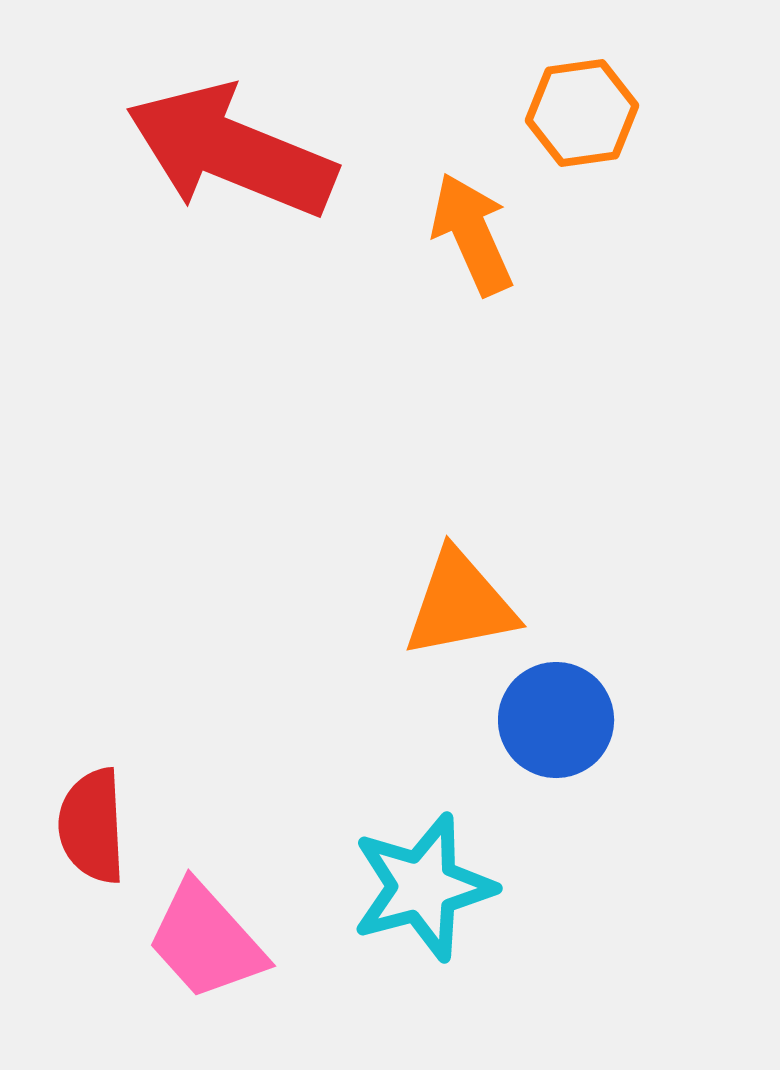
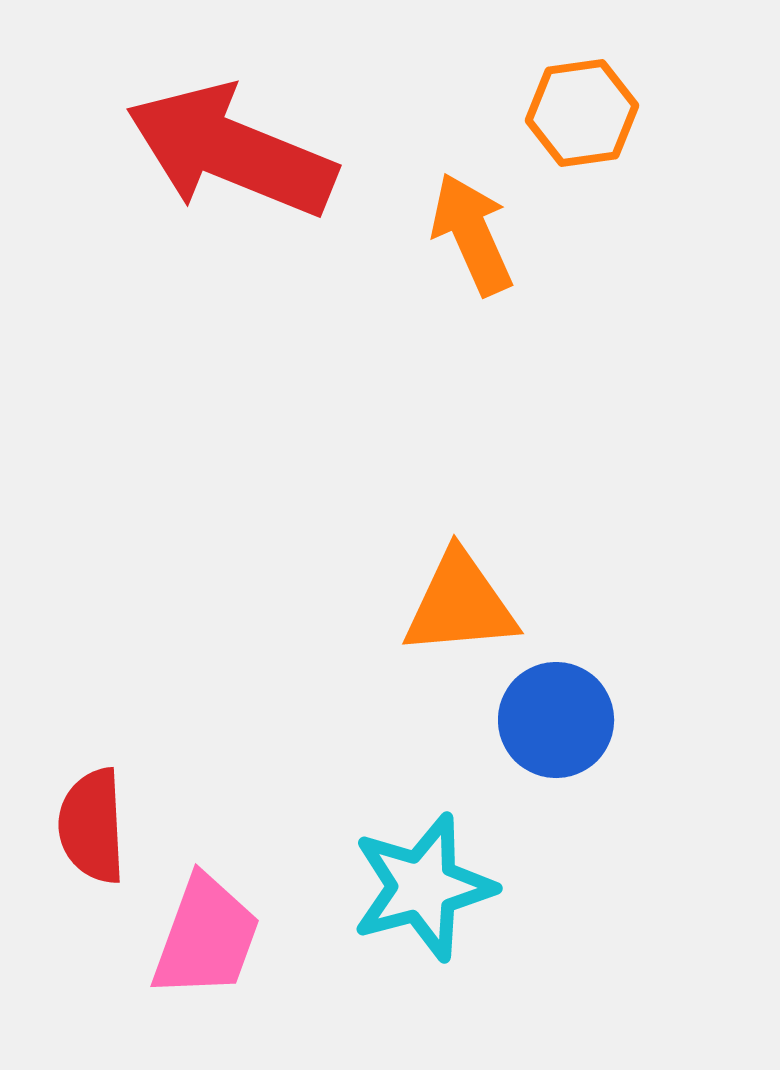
orange triangle: rotated 6 degrees clockwise
pink trapezoid: moved 4 px up; rotated 118 degrees counterclockwise
